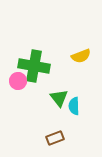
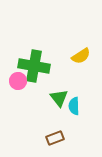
yellow semicircle: rotated 12 degrees counterclockwise
